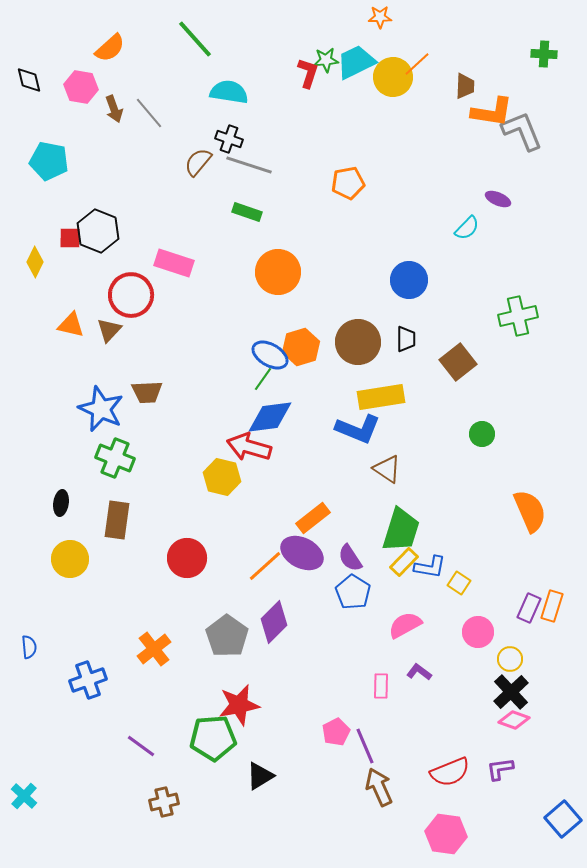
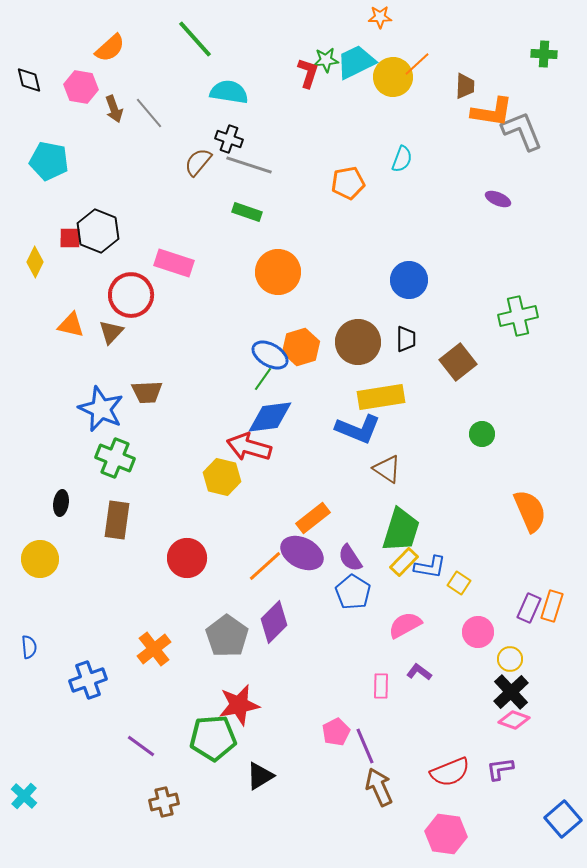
cyan semicircle at (467, 228): moved 65 px left, 69 px up; rotated 24 degrees counterclockwise
brown triangle at (109, 330): moved 2 px right, 2 px down
yellow circle at (70, 559): moved 30 px left
